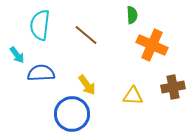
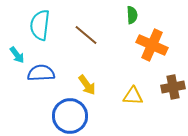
blue circle: moved 2 px left, 2 px down
